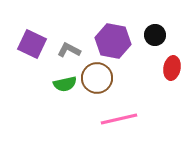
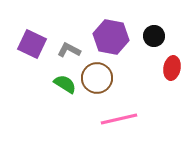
black circle: moved 1 px left, 1 px down
purple hexagon: moved 2 px left, 4 px up
green semicircle: rotated 135 degrees counterclockwise
